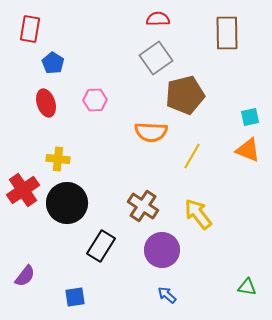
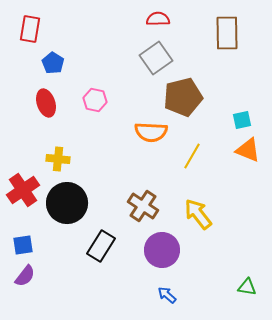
brown pentagon: moved 2 px left, 2 px down
pink hexagon: rotated 15 degrees clockwise
cyan square: moved 8 px left, 3 px down
blue square: moved 52 px left, 52 px up
